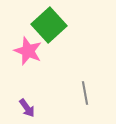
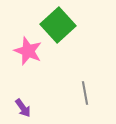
green square: moved 9 px right
purple arrow: moved 4 px left
